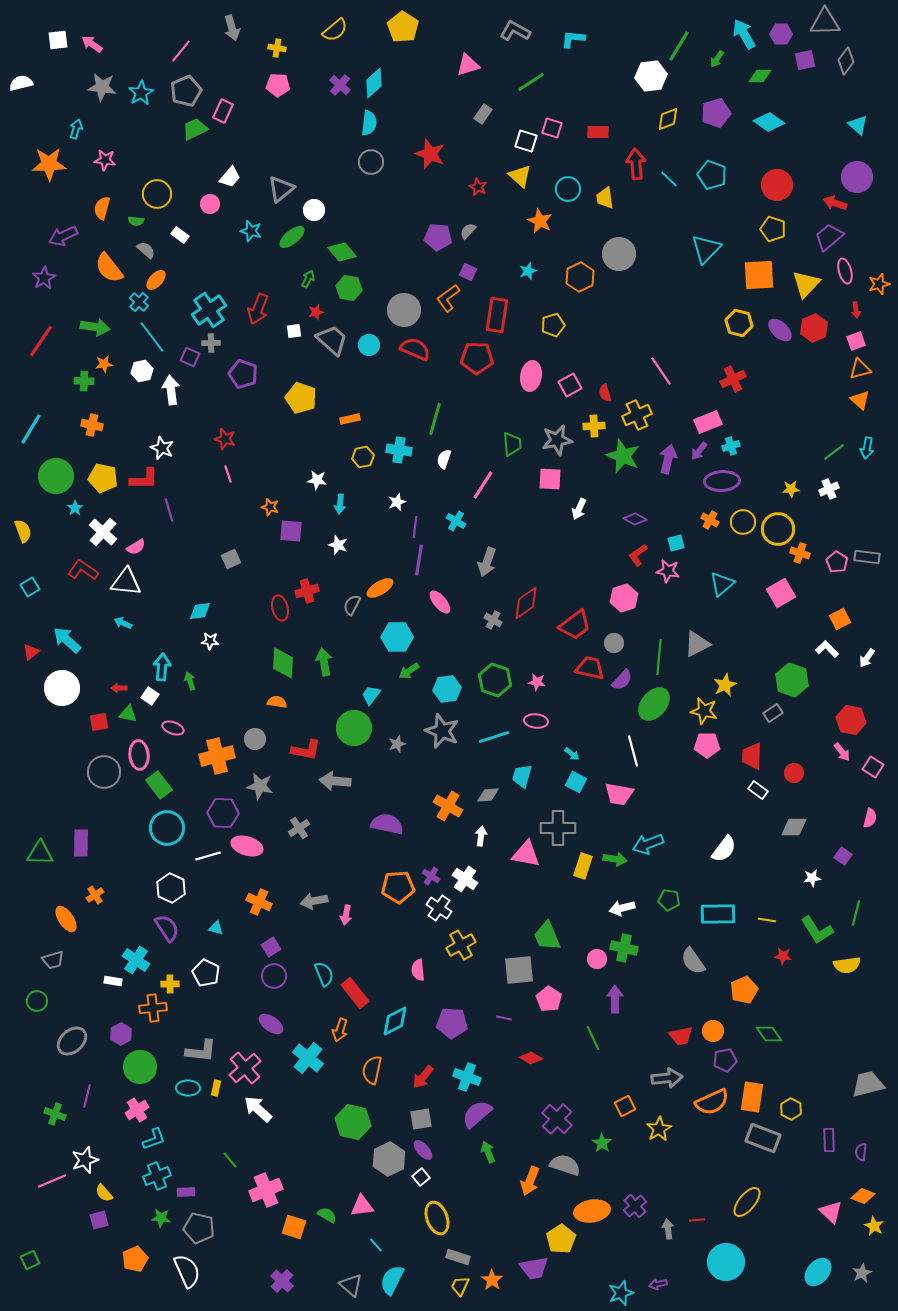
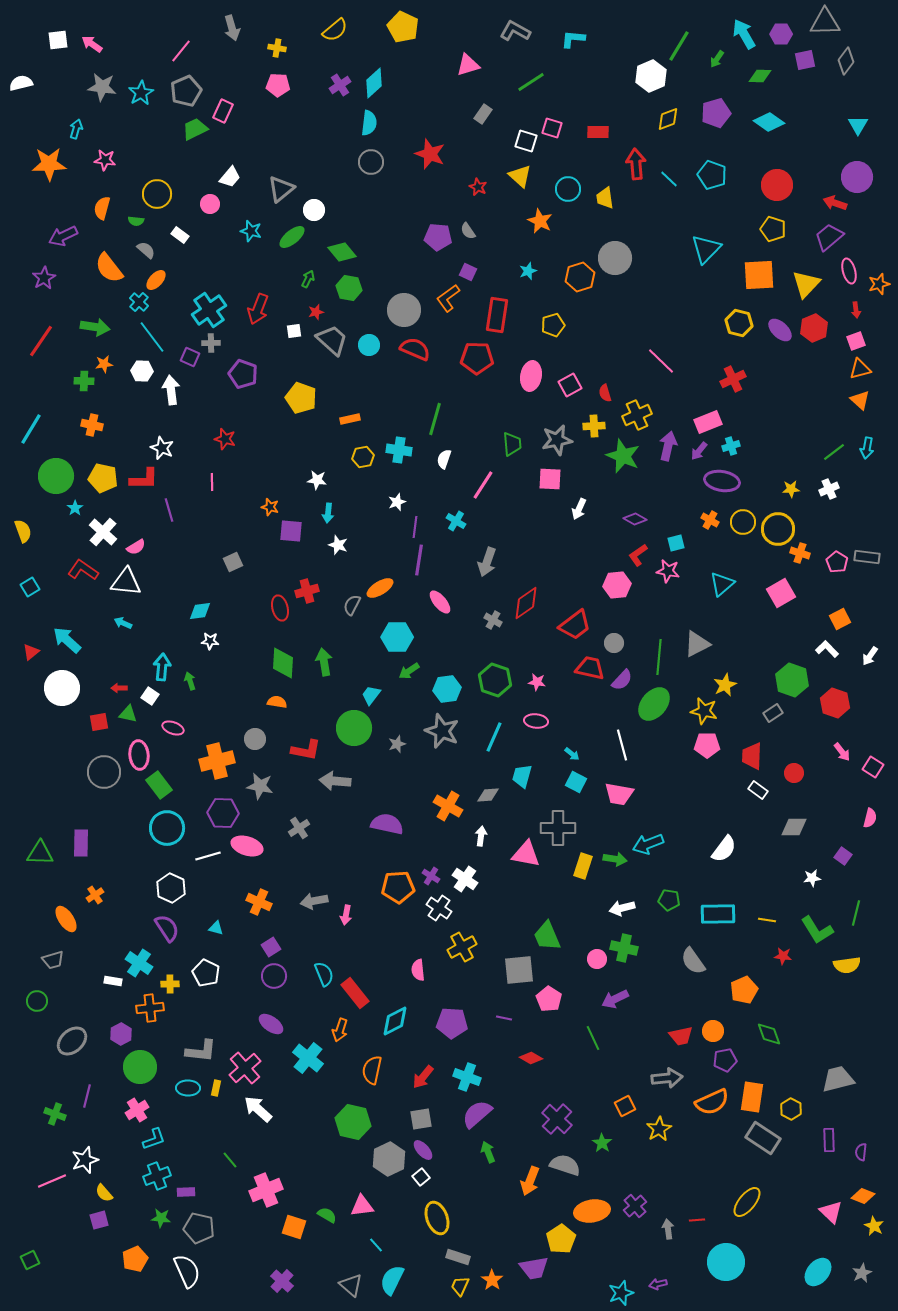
yellow pentagon at (403, 27): rotated 8 degrees counterclockwise
white hexagon at (651, 76): rotated 16 degrees counterclockwise
purple cross at (340, 85): rotated 15 degrees clockwise
cyan triangle at (858, 125): rotated 20 degrees clockwise
gray semicircle at (468, 231): rotated 78 degrees counterclockwise
gray circle at (619, 254): moved 4 px left, 4 px down
pink ellipse at (845, 271): moved 4 px right
orange hexagon at (580, 277): rotated 8 degrees clockwise
white hexagon at (142, 371): rotated 15 degrees clockwise
pink line at (661, 371): moved 10 px up; rotated 12 degrees counterclockwise
purple arrow at (668, 459): moved 13 px up
pink line at (228, 474): moved 16 px left, 8 px down; rotated 18 degrees clockwise
purple ellipse at (722, 481): rotated 12 degrees clockwise
cyan arrow at (340, 504): moved 12 px left, 9 px down
gray square at (231, 559): moved 2 px right, 3 px down
pink hexagon at (624, 598): moved 7 px left, 13 px up; rotated 12 degrees clockwise
white arrow at (867, 658): moved 3 px right, 2 px up
red hexagon at (851, 720): moved 16 px left, 17 px up; rotated 8 degrees clockwise
cyan line at (494, 737): rotated 48 degrees counterclockwise
white line at (633, 751): moved 11 px left, 6 px up
orange cross at (217, 756): moved 5 px down
yellow cross at (461, 945): moved 1 px right, 2 px down
cyan cross at (136, 960): moved 3 px right, 3 px down
purple arrow at (615, 999): rotated 116 degrees counterclockwise
orange cross at (153, 1008): moved 3 px left
green diamond at (769, 1034): rotated 16 degrees clockwise
gray trapezoid at (868, 1084): moved 30 px left, 5 px up
gray rectangle at (763, 1138): rotated 12 degrees clockwise
